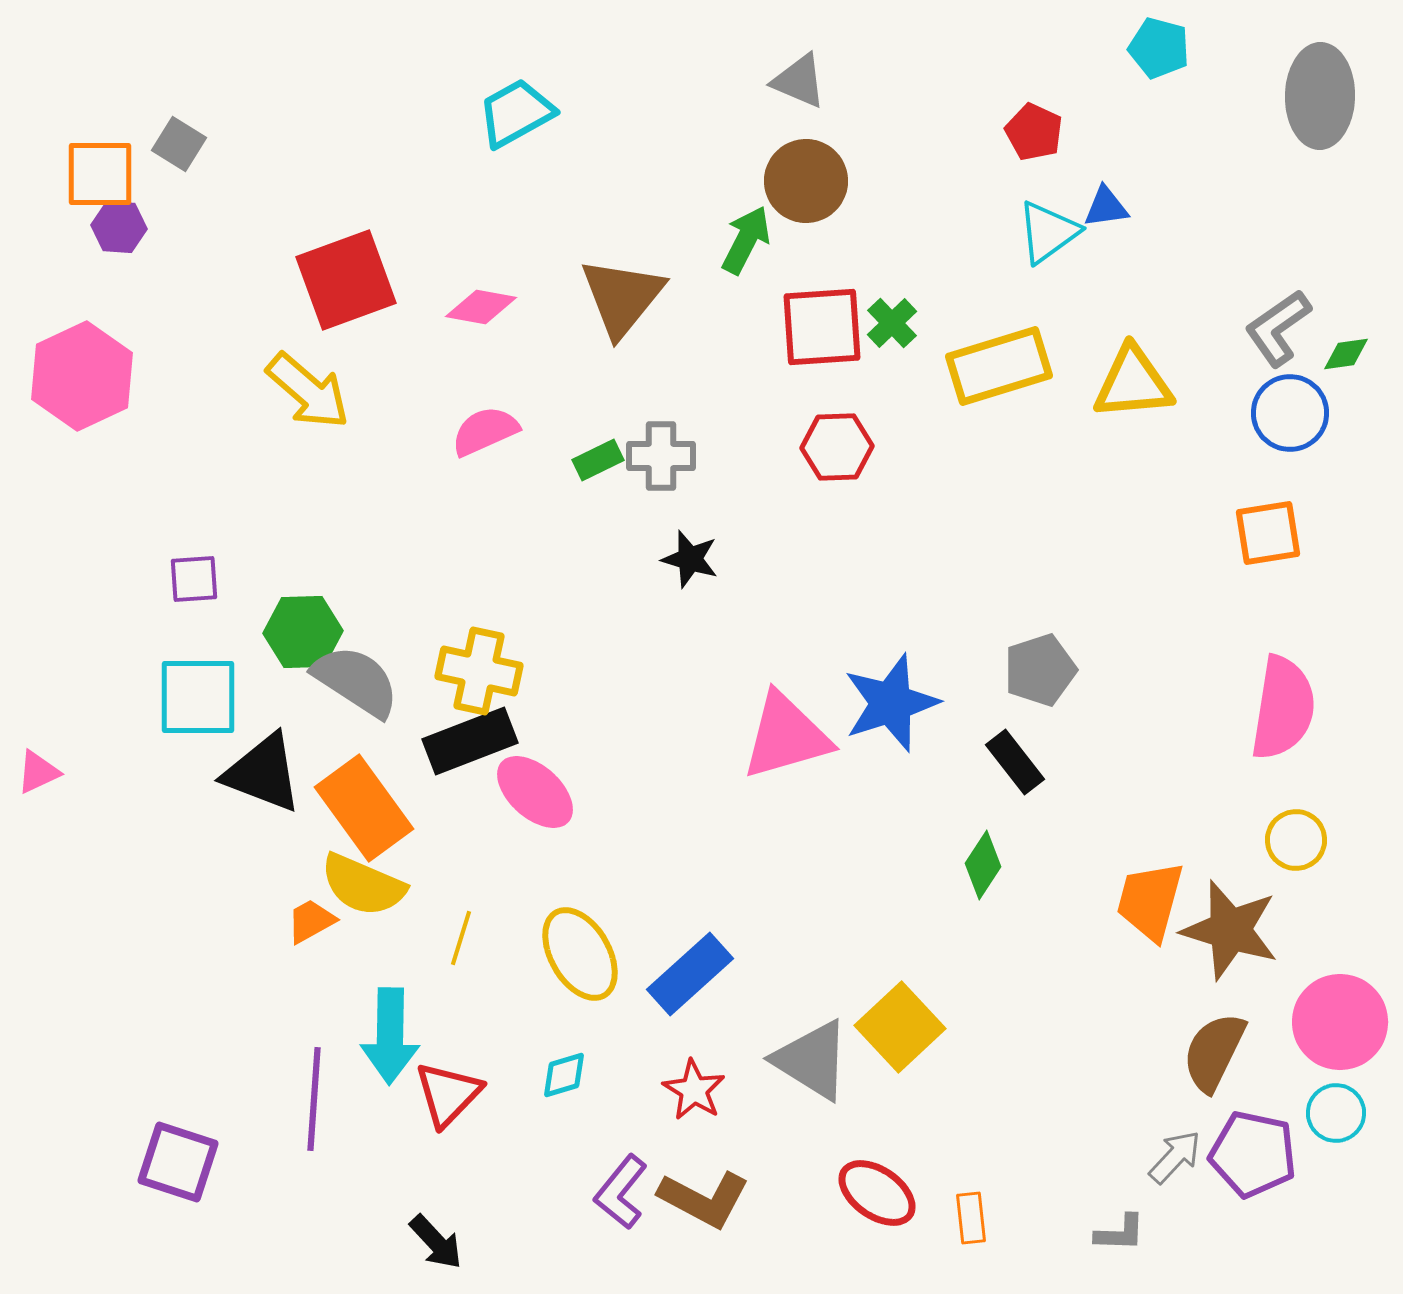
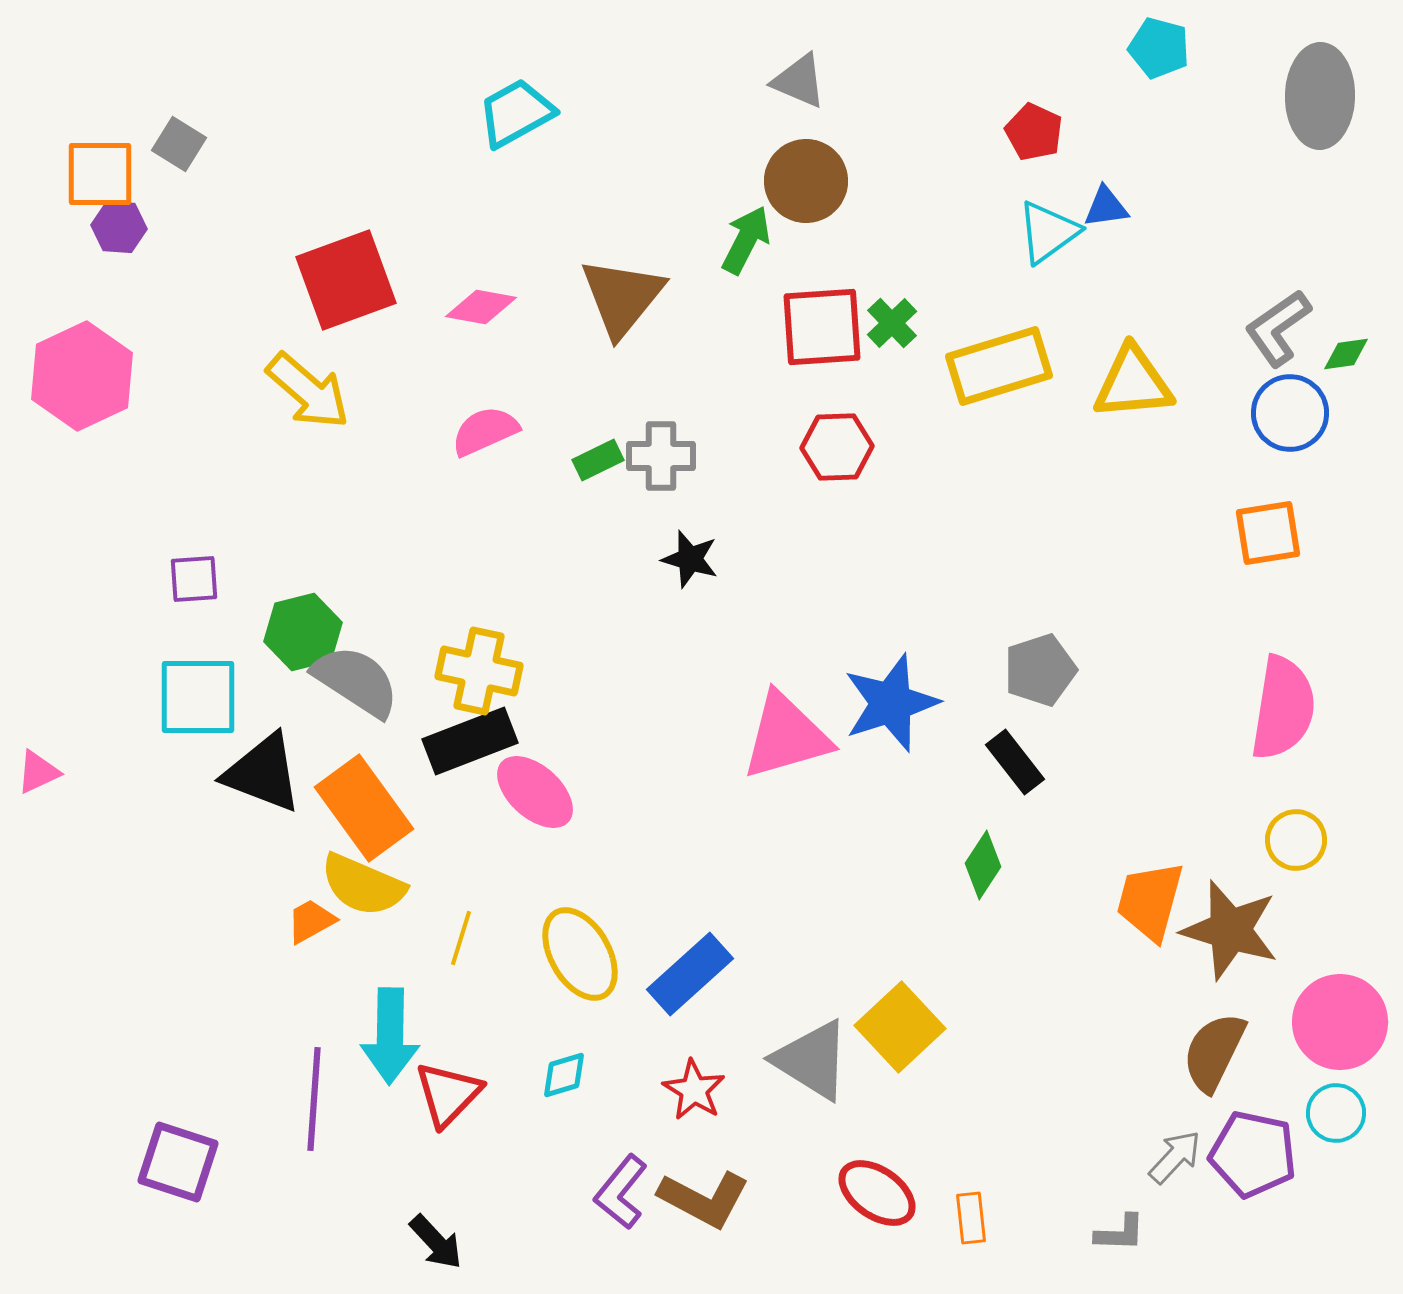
green hexagon at (303, 632): rotated 12 degrees counterclockwise
